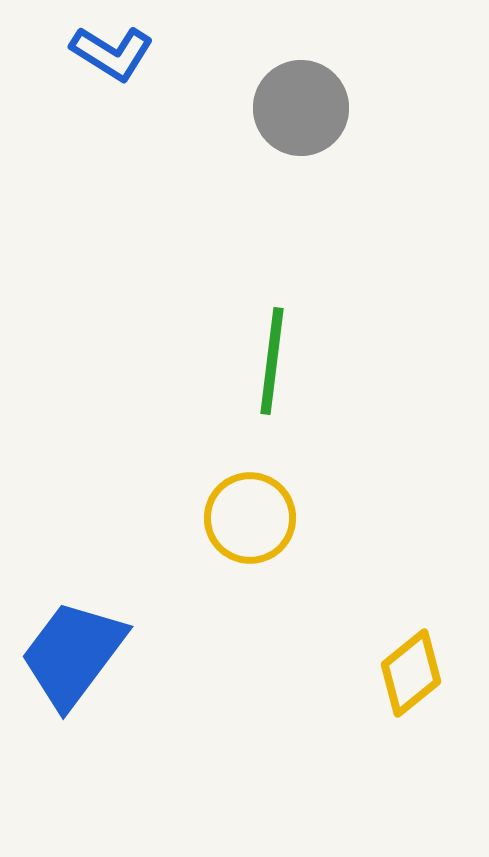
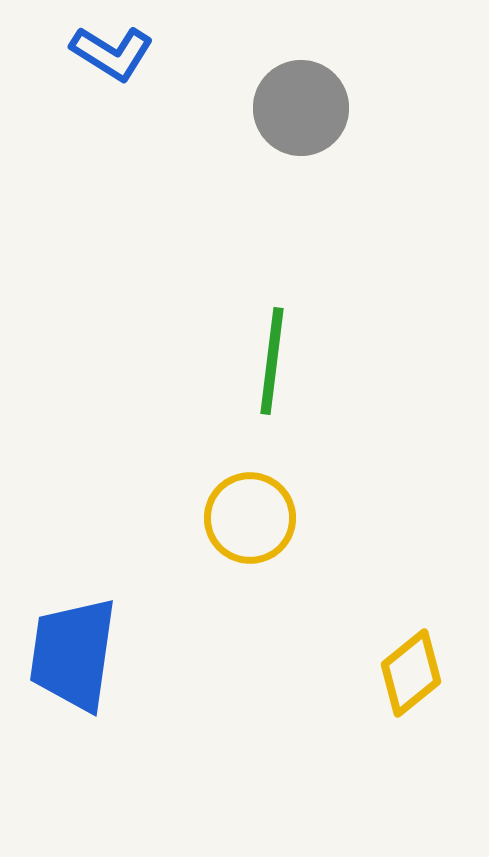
blue trapezoid: rotated 29 degrees counterclockwise
